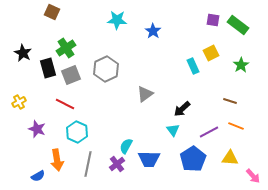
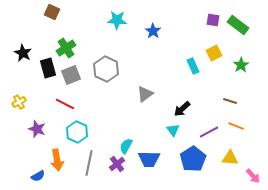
yellow square: moved 3 px right
gray hexagon: rotated 10 degrees counterclockwise
gray line: moved 1 px right, 1 px up
